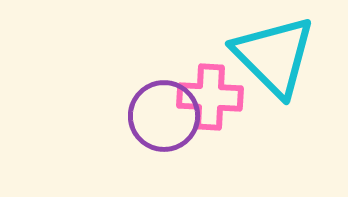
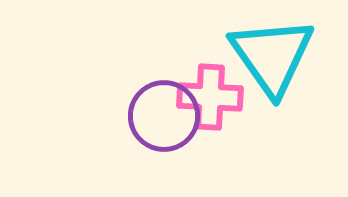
cyan triangle: moved 2 px left; rotated 10 degrees clockwise
